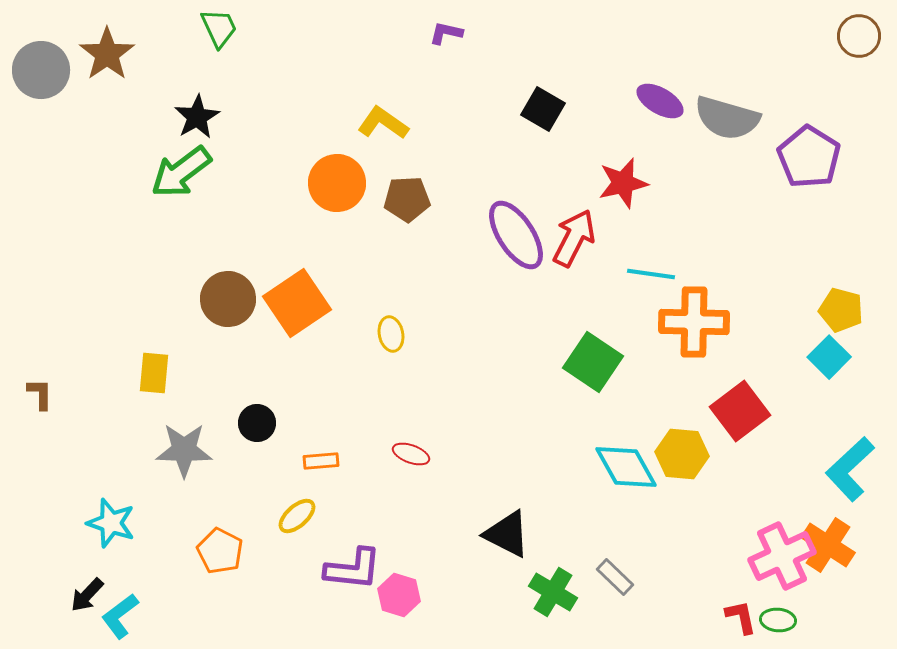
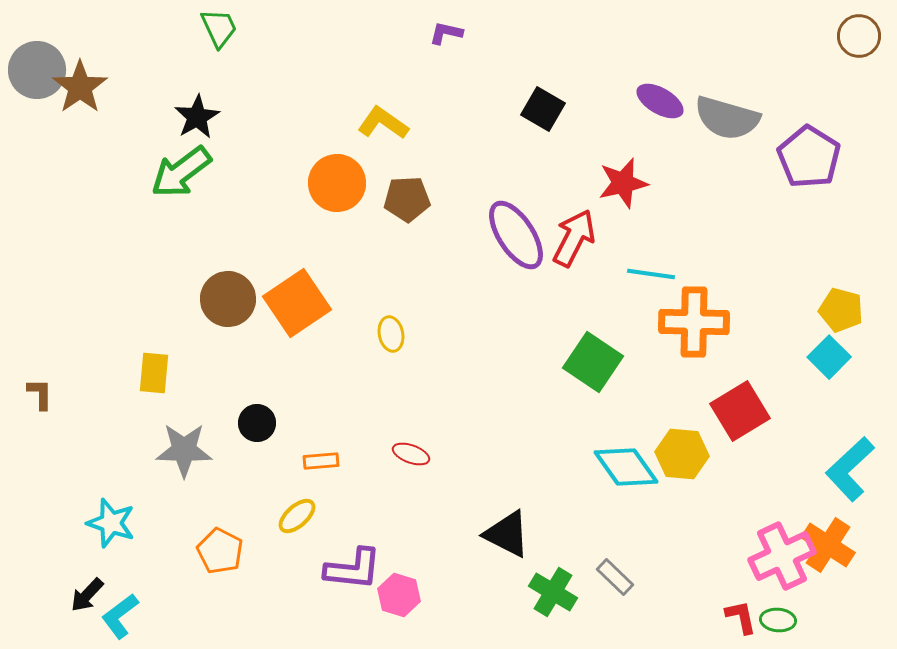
brown star at (107, 54): moved 27 px left, 33 px down
gray circle at (41, 70): moved 4 px left
red square at (740, 411): rotated 6 degrees clockwise
cyan diamond at (626, 467): rotated 6 degrees counterclockwise
